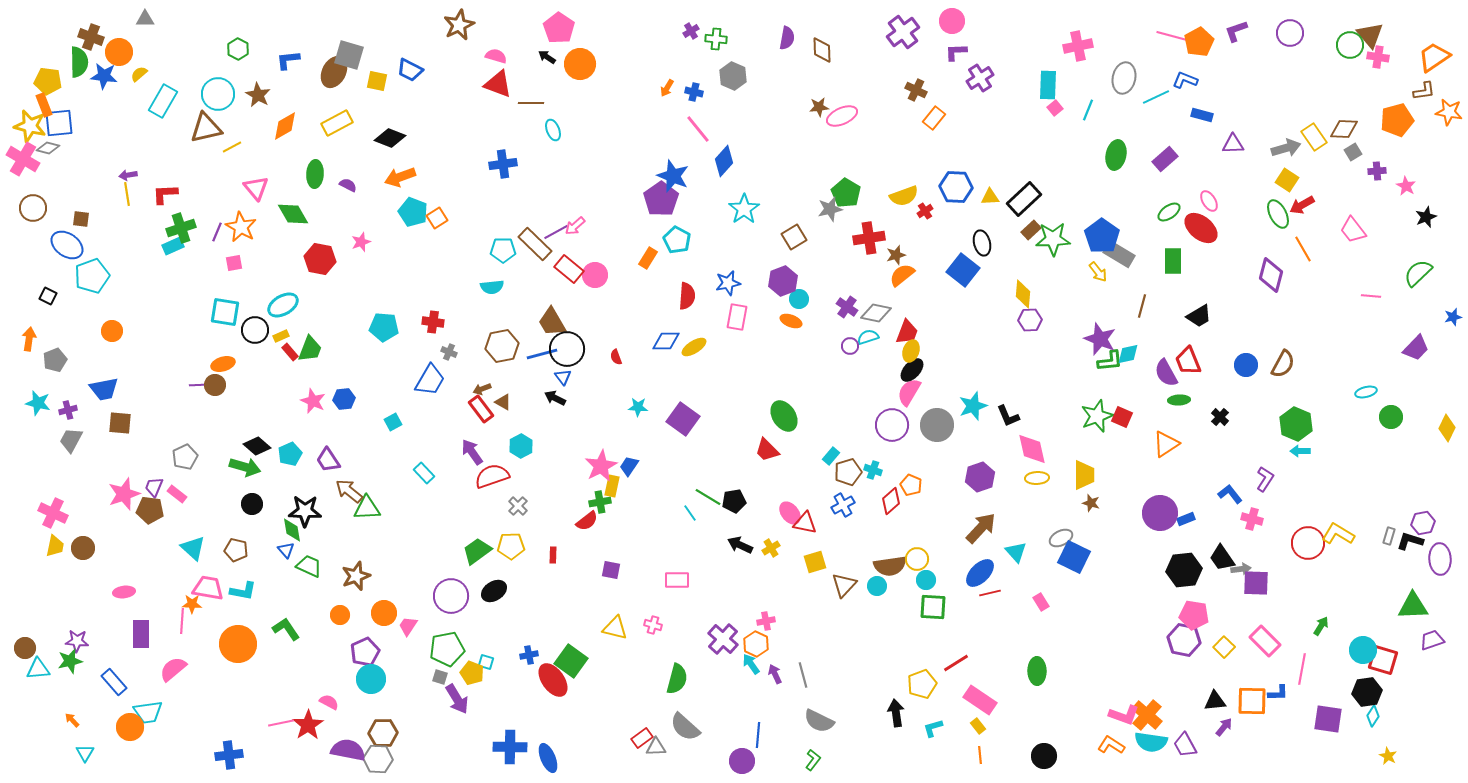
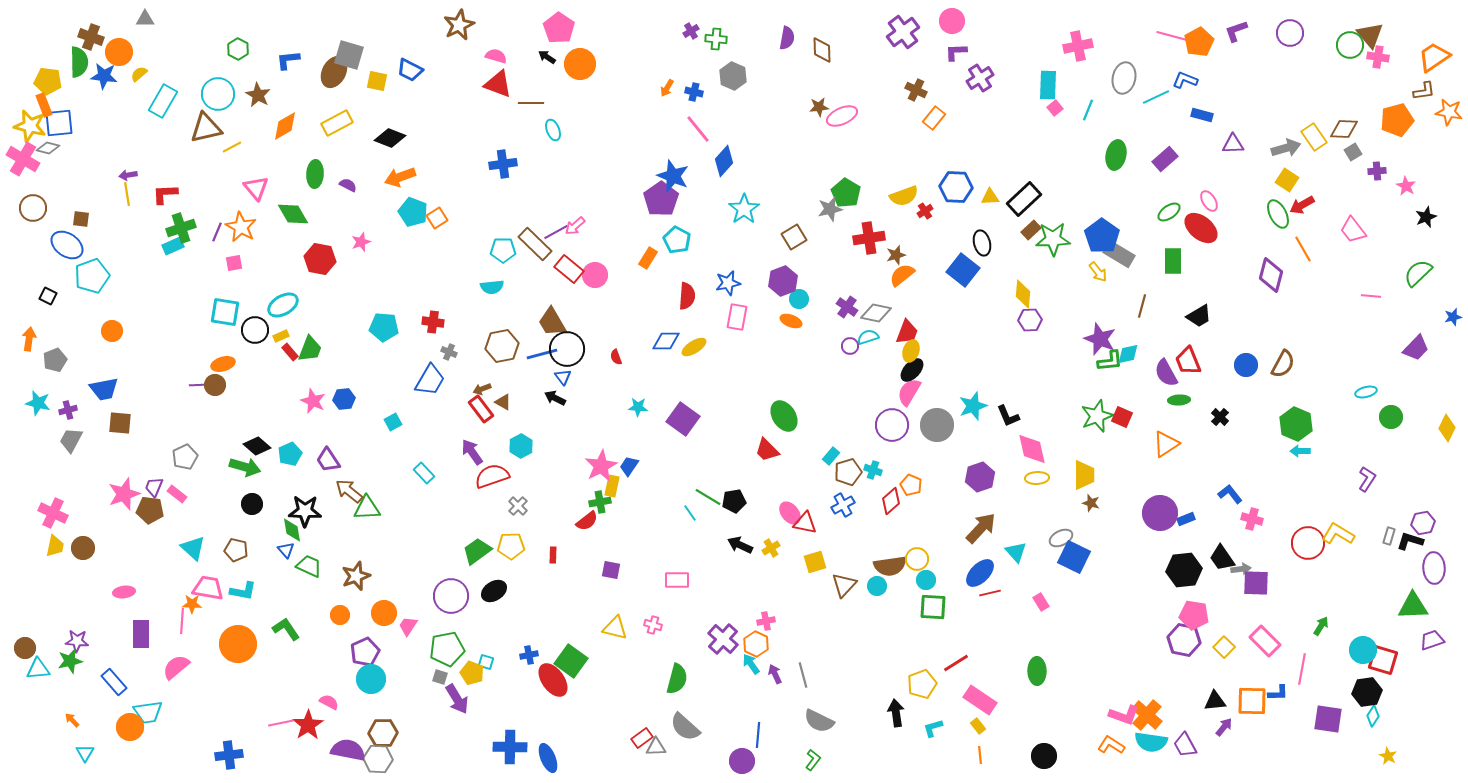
purple L-shape at (1265, 479): moved 102 px right
purple ellipse at (1440, 559): moved 6 px left, 9 px down
pink semicircle at (173, 669): moved 3 px right, 2 px up
